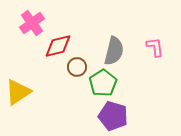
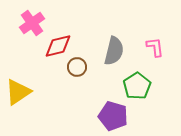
green pentagon: moved 34 px right, 3 px down
